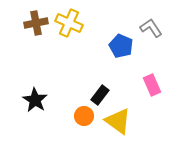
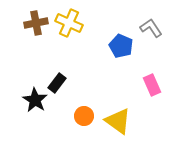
black rectangle: moved 43 px left, 12 px up
